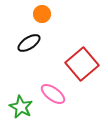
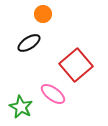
orange circle: moved 1 px right
red square: moved 6 px left, 1 px down
